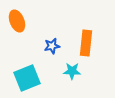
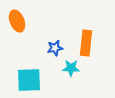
blue star: moved 3 px right, 2 px down
cyan star: moved 1 px left, 3 px up
cyan square: moved 2 px right, 2 px down; rotated 20 degrees clockwise
